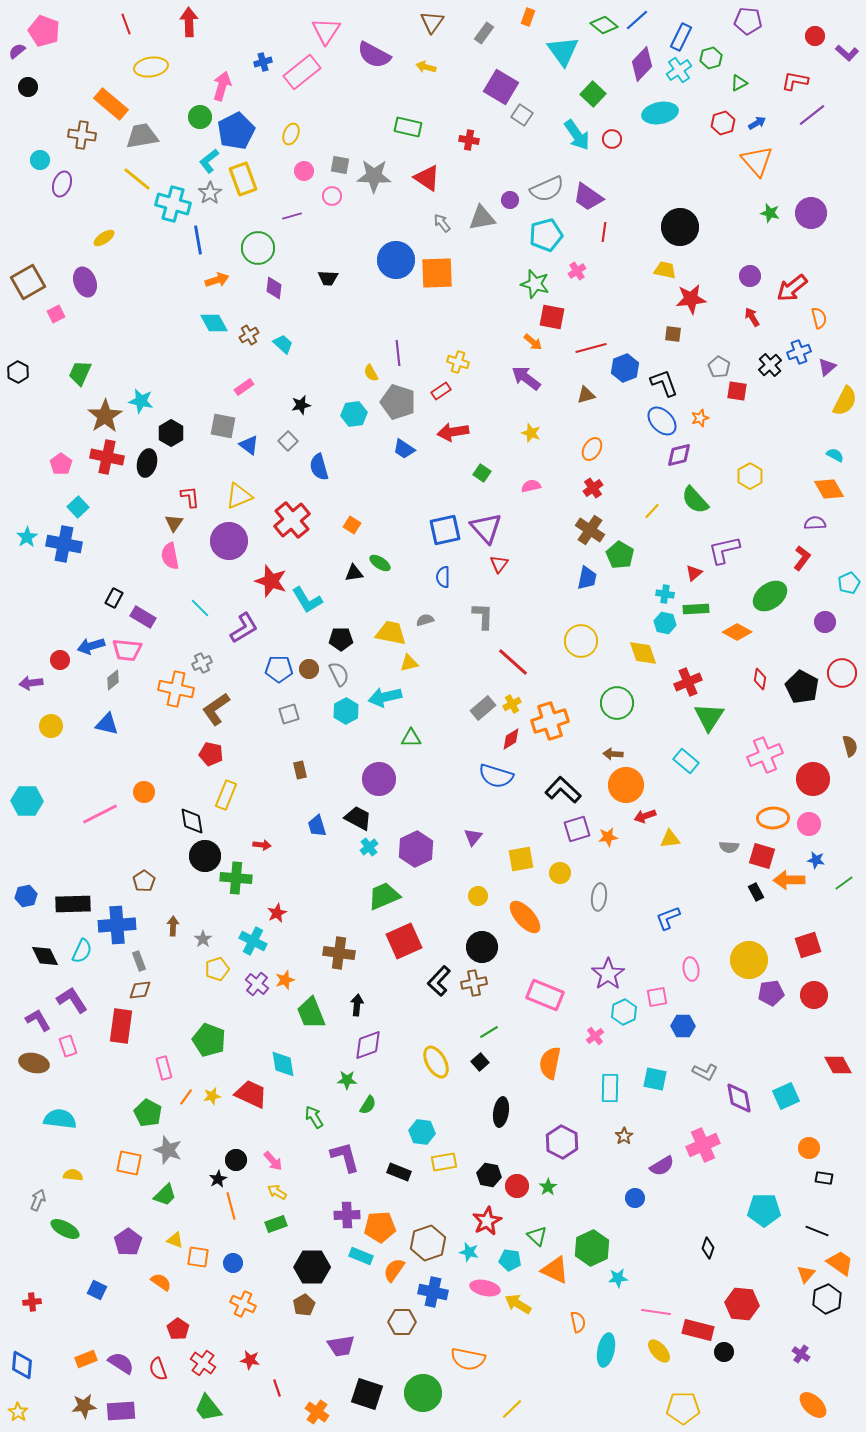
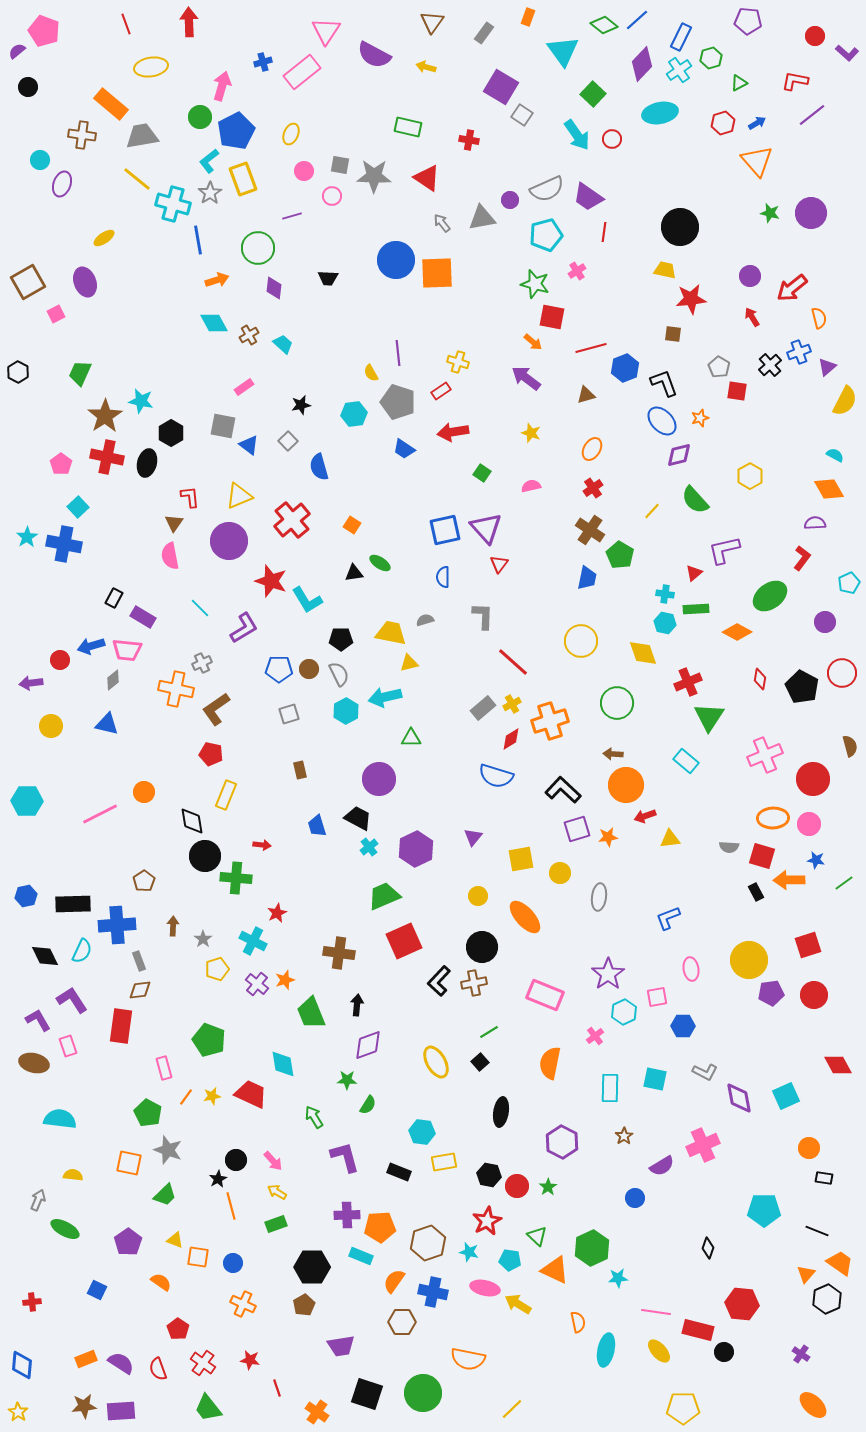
orange semicircle at (394, 1270): moved 11 px down
